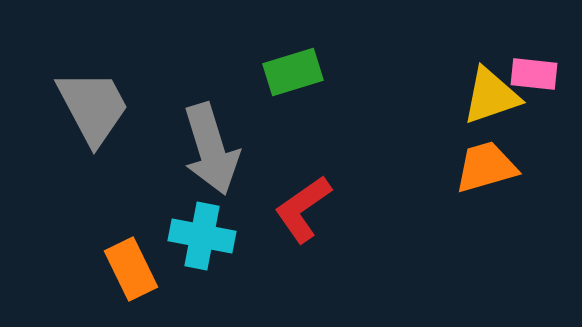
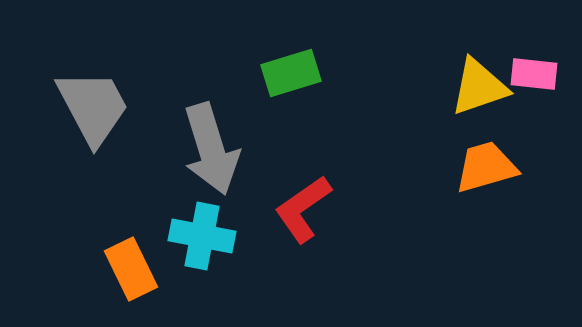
green rectangle: moved 2 px left, 1 px down
yellow triangle: moved 12 px left, 9 px up
